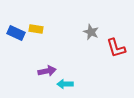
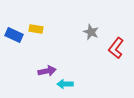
blue rectangle: moved 2 px left, 2 px down
red L-shape: rotated 55 degrees clockwise
